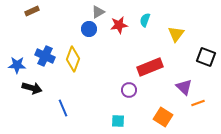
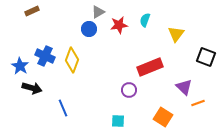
yellow diamond: moved 1 px left, 1 px down
blue star: moved 3 px right, 1 px down; rotated 30 degrees clockwise
